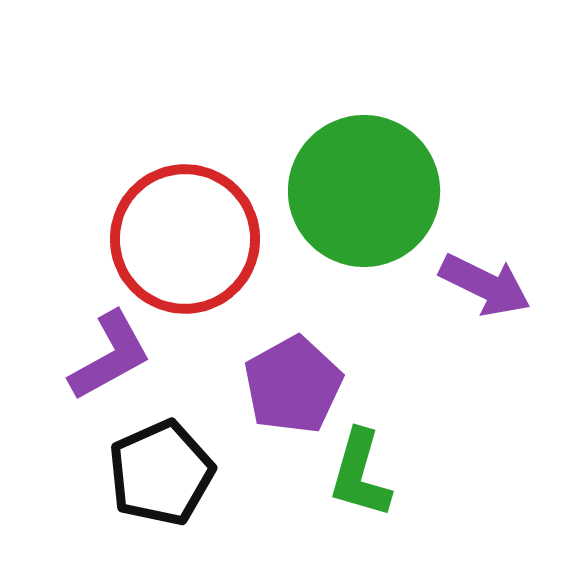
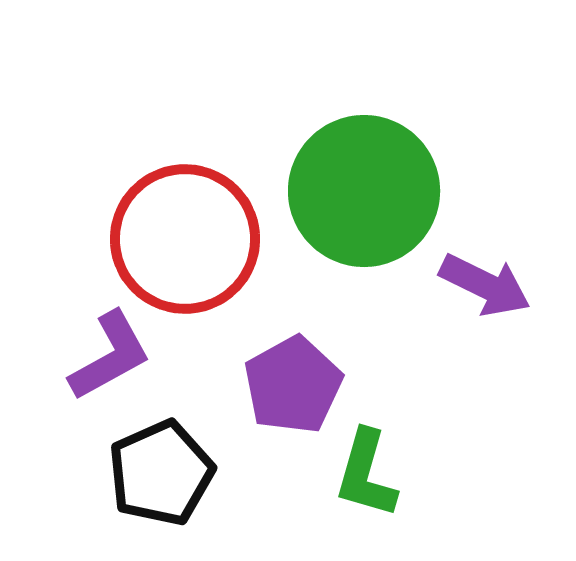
green L-shape: moved 6 px right
